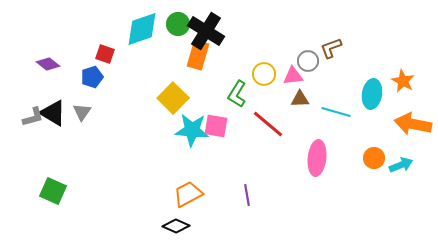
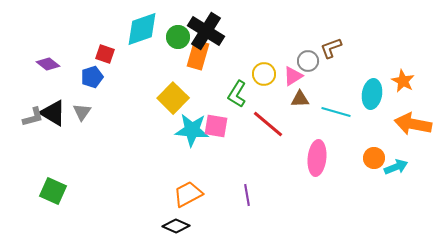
green circle: moved 13 px down
pink triangle: rotated 25 degrees counterclockwise
cyan arrow: moved 5 px left, 2 px down
